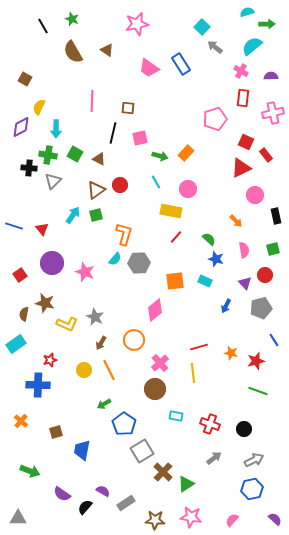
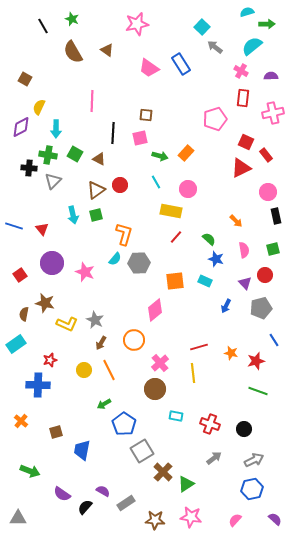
brown square at (128, 108): moved 18 px right, 7 px down
black line at (113, 133): rotated 10 degrees counterclockwise
pink circle at (255, 195): moved 13 px right, 3 px up
cyan arrow at (73, 215): rotated 132 degrees clockwise
gray star at (95, 317): moved 3 px down
pink semicircle at (232, 520): moved 3 px right
